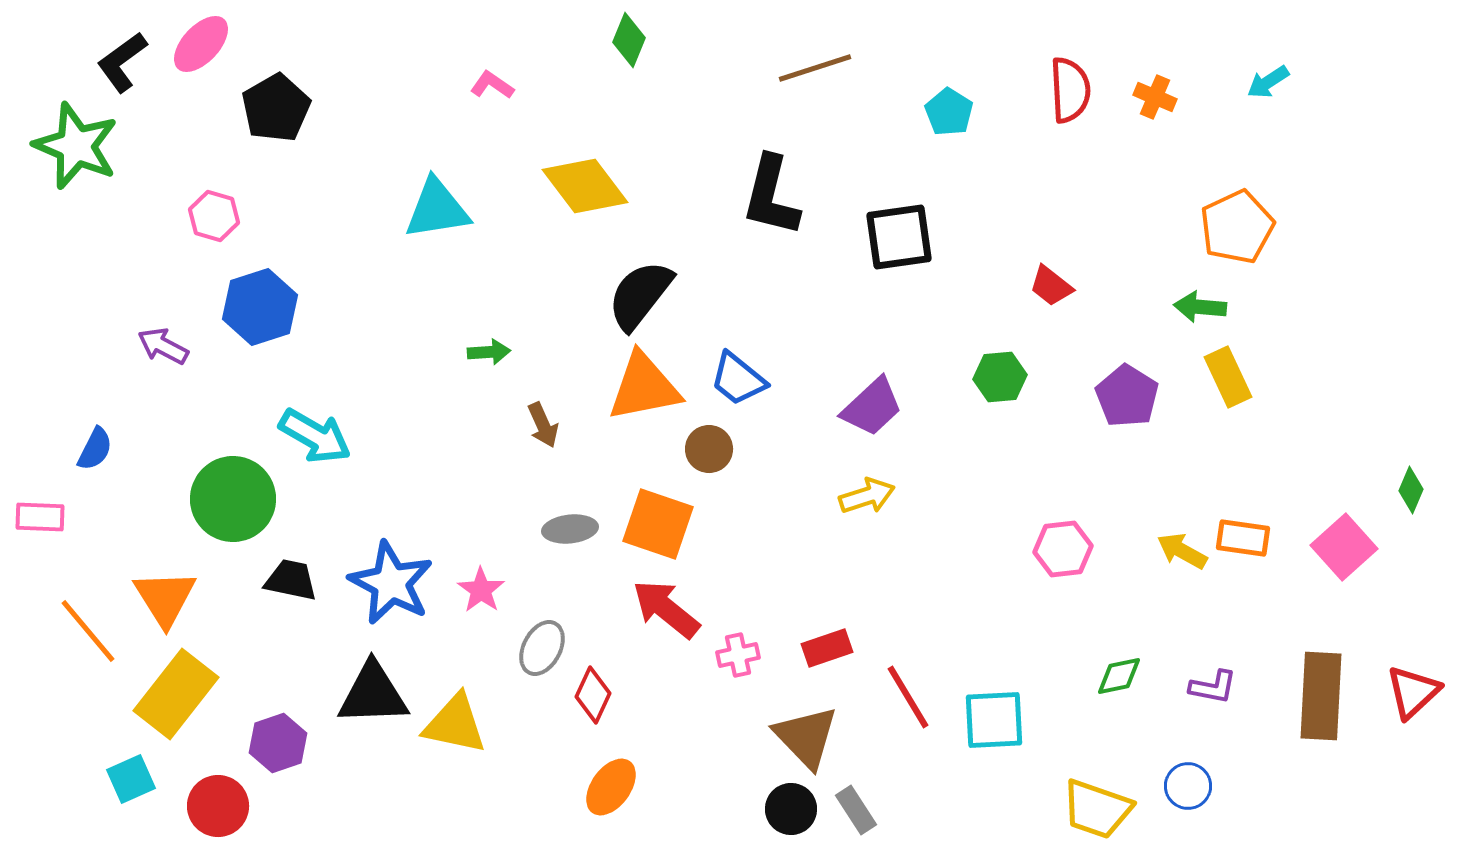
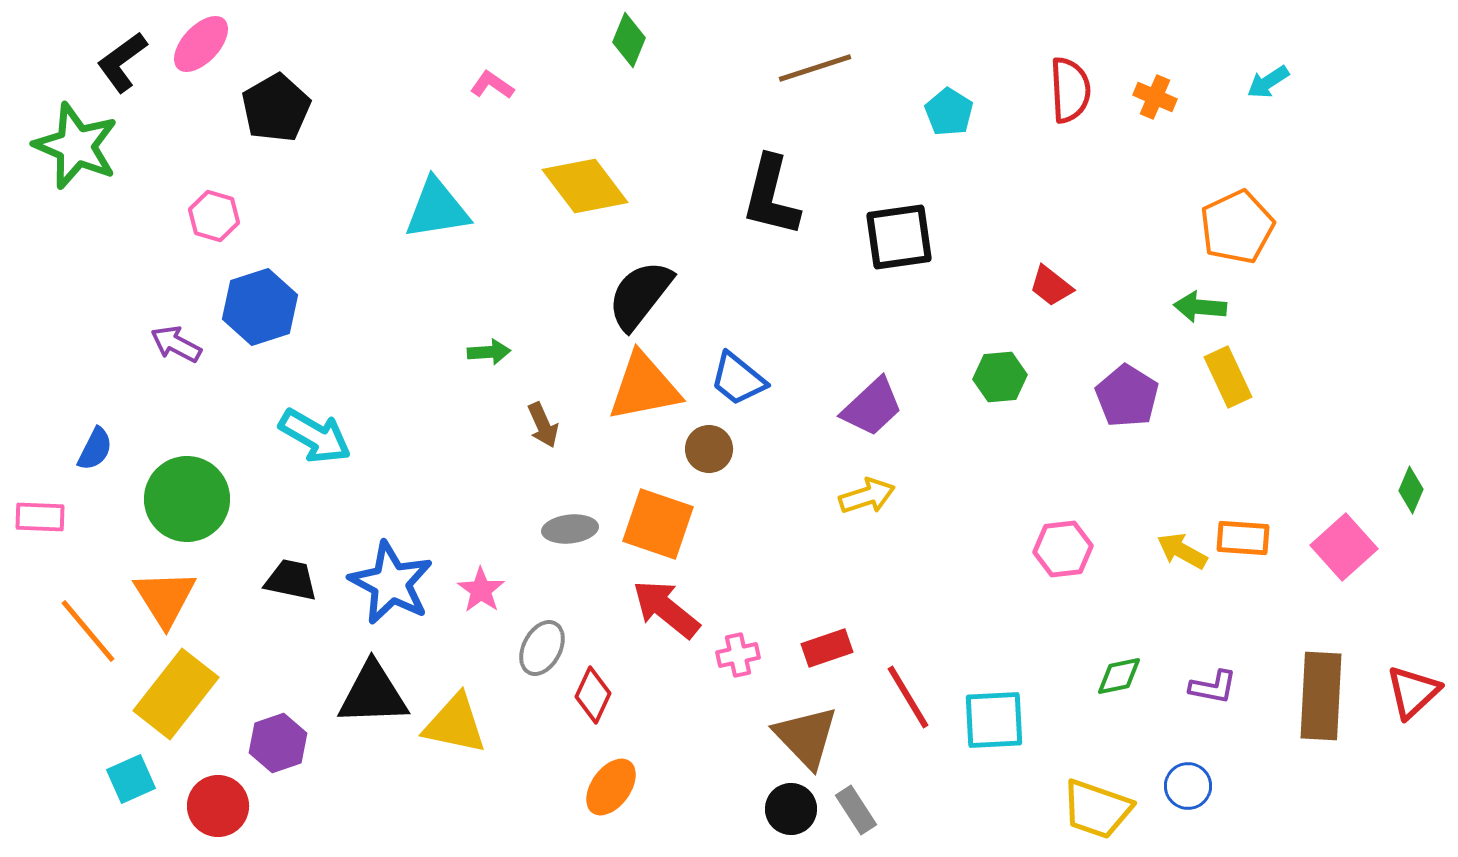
purple arrow at (163, 346): moved 13 px right, 2 px up
green circle at (233, 499): moved 46 px left
orange rectangle at (1243, 538): rotated 4 degrees counterclockwise
